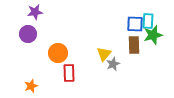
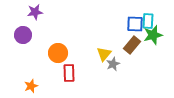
purple circle: moved 5 px left, 1 px down
brown rectangle: moved 2 px left; rotated 42 degrees clockwise
